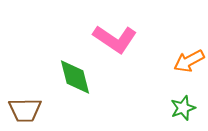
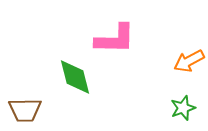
pink L-shape: rotated 33 degrees counterclockwise
